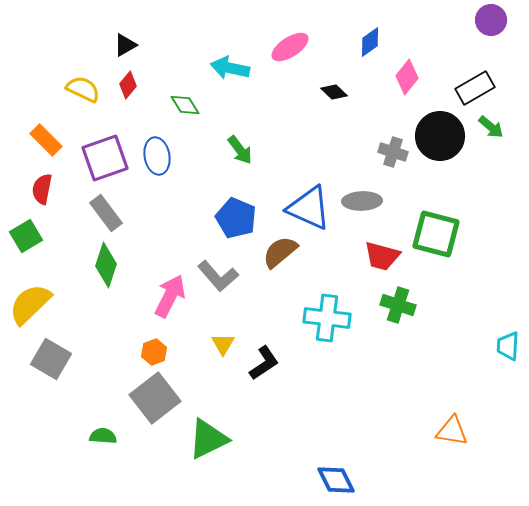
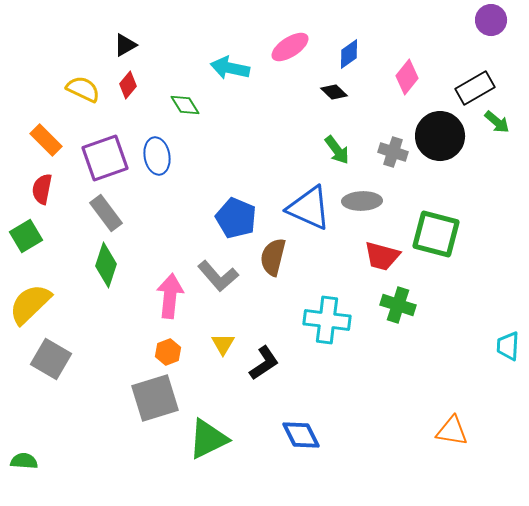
blue diamond at (370, 42): moved 21 px left, 12 px down
green arrow at (491, 127): moved 6 px right, 5 px up
green arrow at (240, 150): moved 97 px right
brown semicircle at (280, 252): moved 7 px left, 5 px down; rotated 36 degrees counterclockwise
pink arrow at (170, 296): rotated 21 degrees counterclockwise
cyan cross at (327, 318): moved 2 px down
orange hexagon at (154, 352): moved 14 px right
gray square at (155, 398): rotated 21 degrees clockwise
green semicircle at (103, 436): moved 79 px left, 25 px down
blue diamond at (336, 480): moved 35 px left, 45 px up
